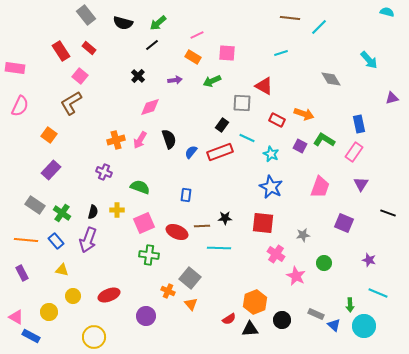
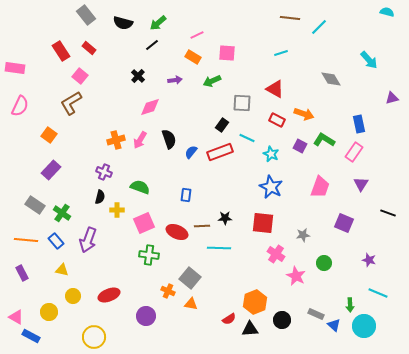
red triangle at (264, 86): moved 11 px right, 3 px down
black semicircle at (93, 212): moved 7 px right, 15 px up
orange triangle at (191, 304): rotated 40 degrees counterclockwise
